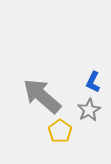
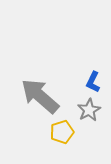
gray arrow: moved 2 px left
yellow pentagon: moved 2 px right, 1 px down; rotated 20 degrees clockwise
